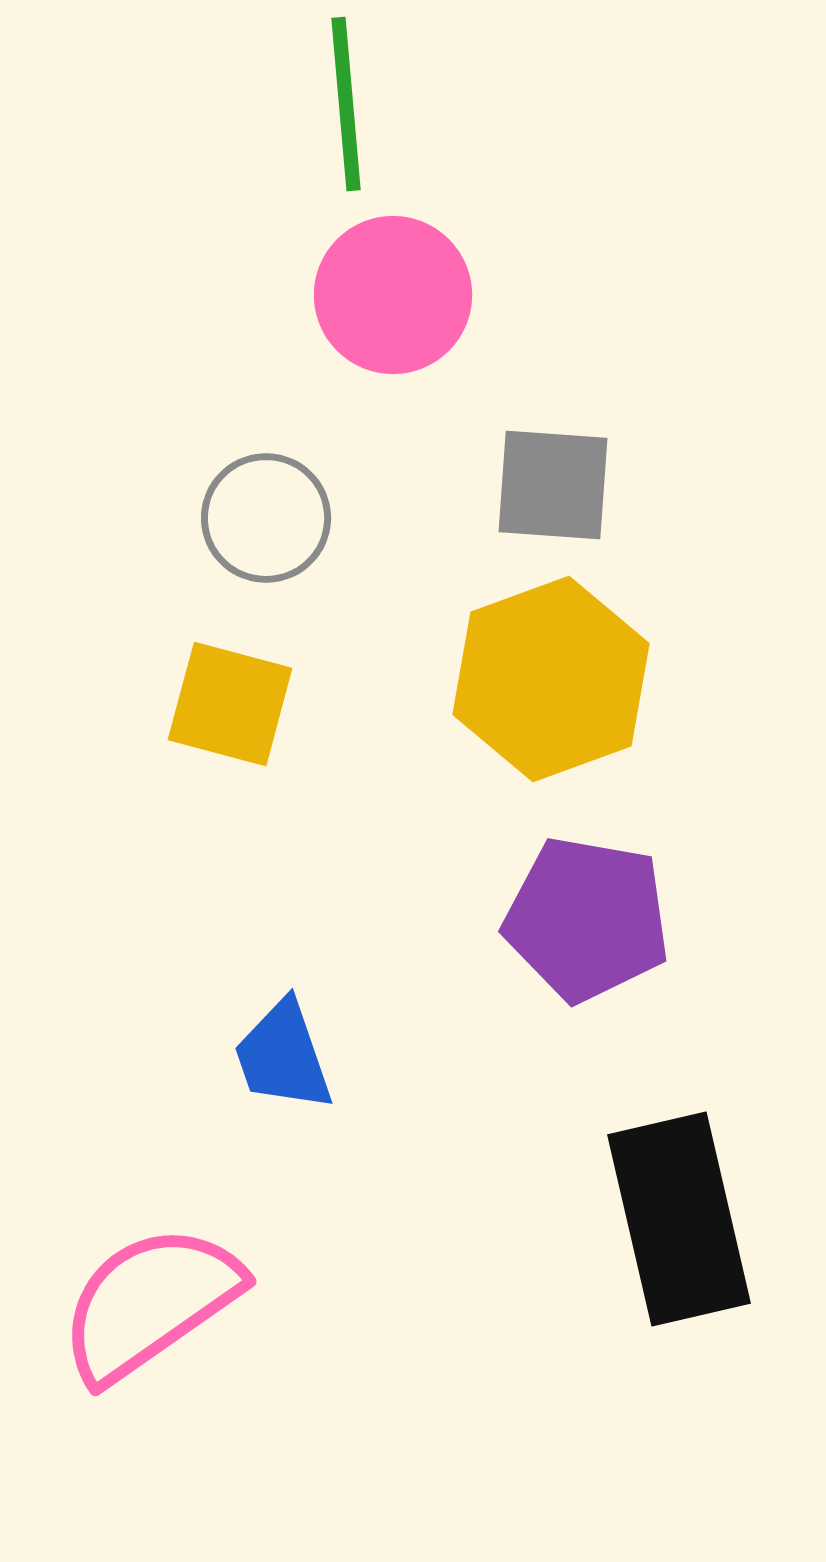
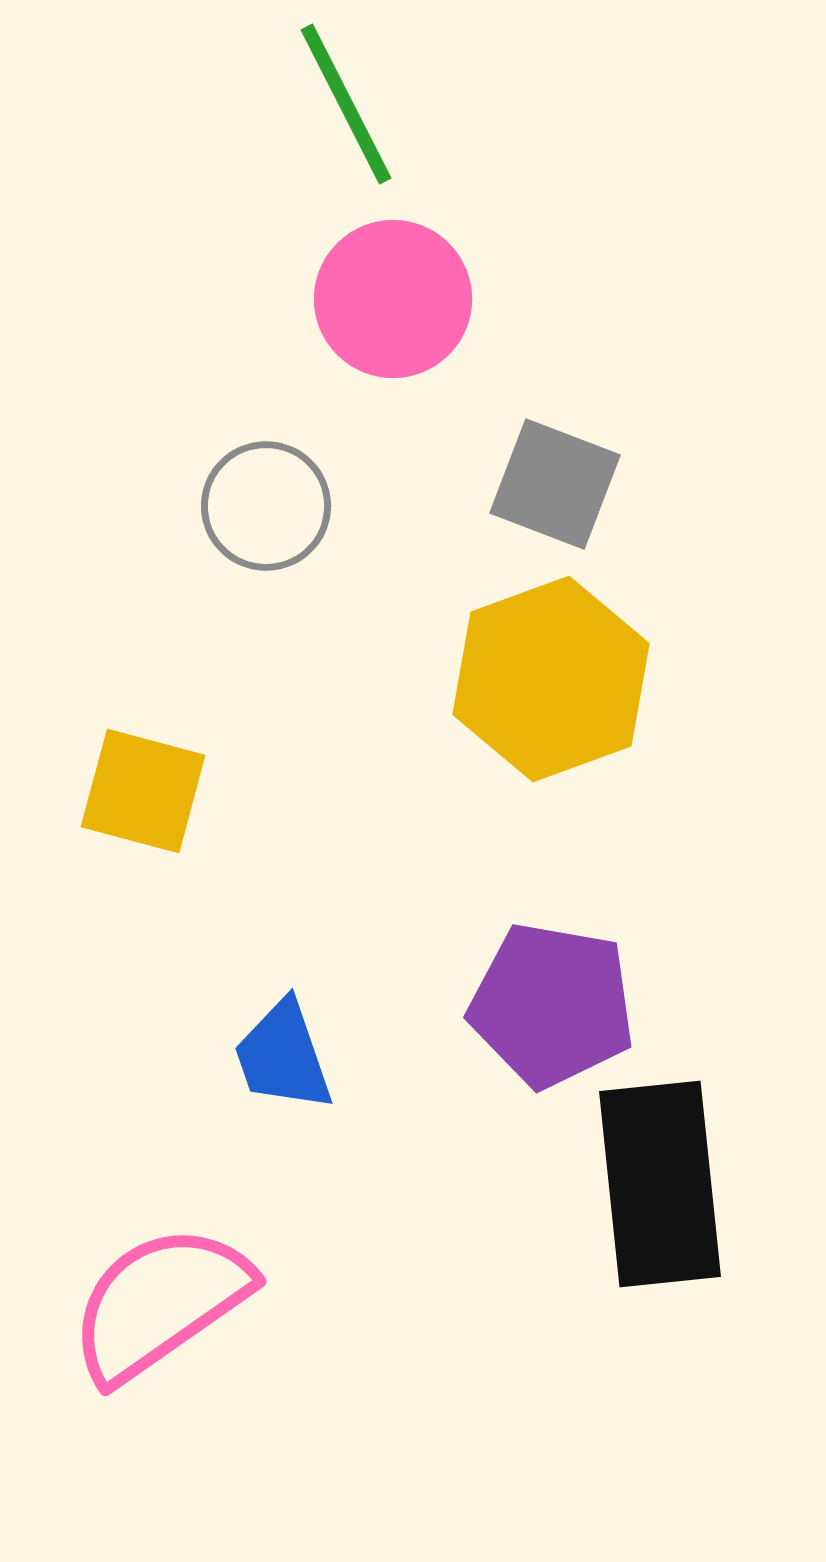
green line: rotated 22 degrees counterclockwise
pink circle: moved 4 px down
gray square: moved 2 px right, 1 px up; rotated 17 degrees clockwise
gray circle: moved 12 px up
yellow square: moved 87 px left, 87 px down
purple pentagon: moved 35 px left, 86 px down
black rectangle: moved 19 px left, 35 px up; rotated 7 degrees clockwise
pink semicircle: moved 10 px right
